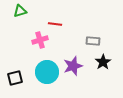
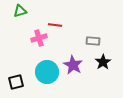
red line: moved 1 px down
pink cross: moved 1 px left, 2 px up
purple star: moved 1 px up; rotated 24 degrees counterclockwise
black square: moved 1 px right, 4 px down
